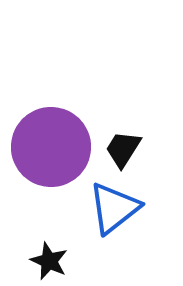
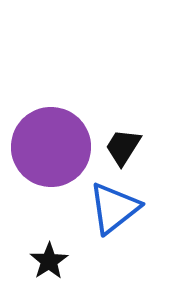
black trapezoid: moved 2 px up
black star: rotated 15 degrees clockwise
